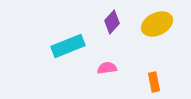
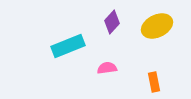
yellow ellipse: moved 2 px down
